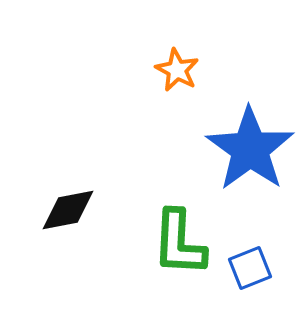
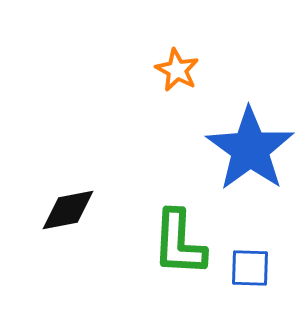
blue square: rotated 24 degrees clockwise
